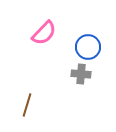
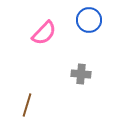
blue circle: moved 1 px right, 27 px up
